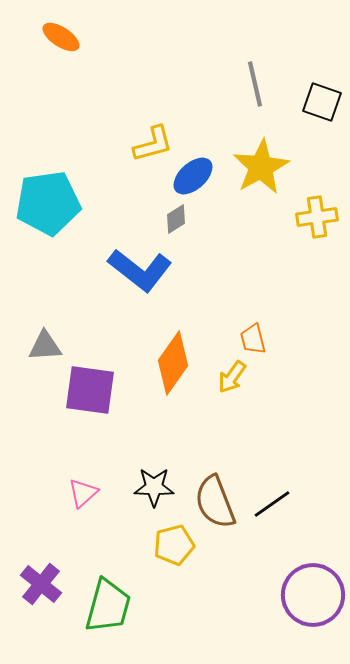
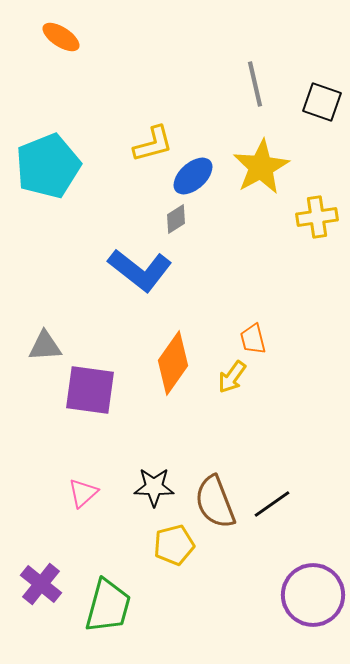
cyan pentagon: moved 37 px up; rotated 14 degrees counterclockwise
